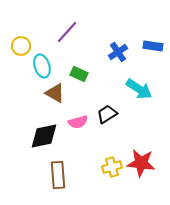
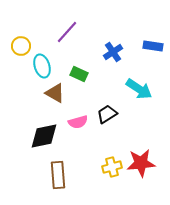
blue cross: moved 5 px left
red star: rotated 12 degrees counterclockwise
